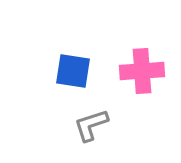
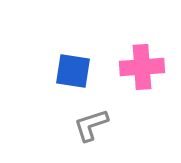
pink cross: moved 4 px up
